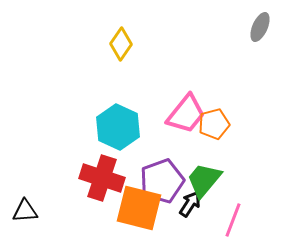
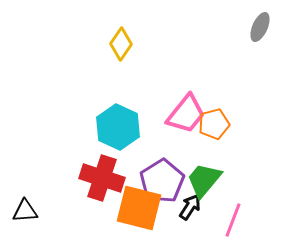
purple pentagon: rotated 12 degrees counterclockwise
black arrow: moved 3 px down
